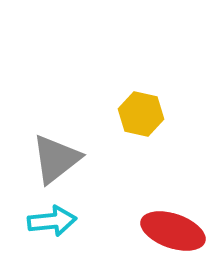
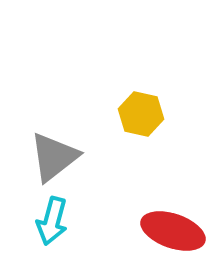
gray triangle: moved 2 px left, 2 px up
cyan arrow: rotated 111 degrees clockwise
